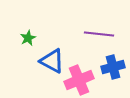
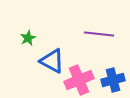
blue cross: moved 13 px down
